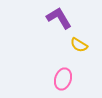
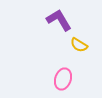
purple L-shape: moved 2 px down
